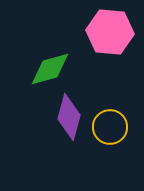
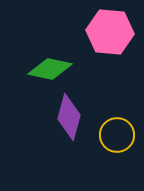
green diamond: rotated 27 degrees clockwise
yellow circle: moved 7 px right, 8 px down
